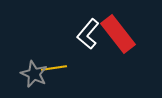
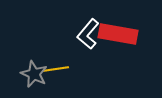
red rectangle: rotated 42 degrees counterclockwise
yellow line: moved 2 px right, 1 px down
